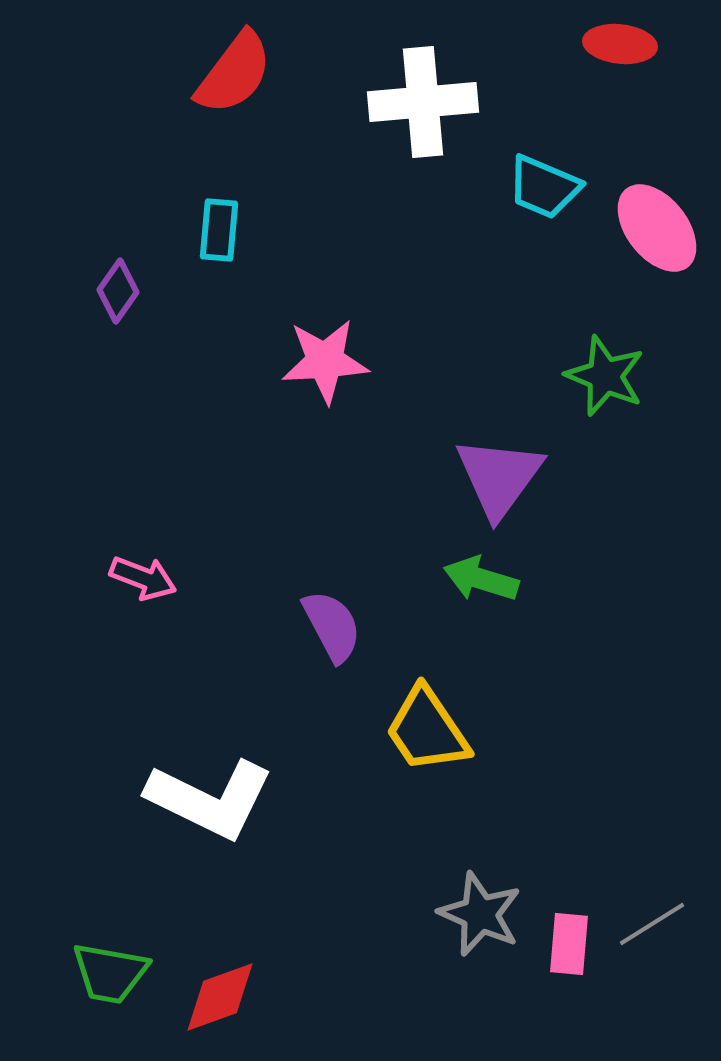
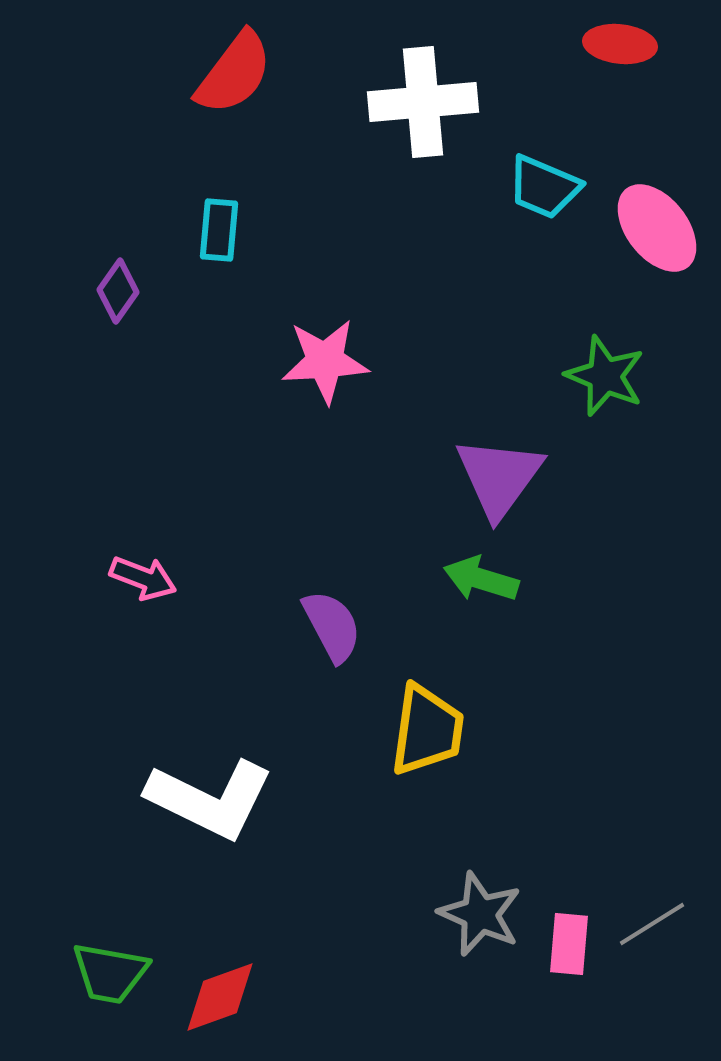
yellow trapezoid: rotated 138 degrees counterclockwise
